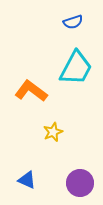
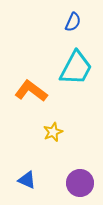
blue semicircle: rotated 48 degrees counterclockwise
